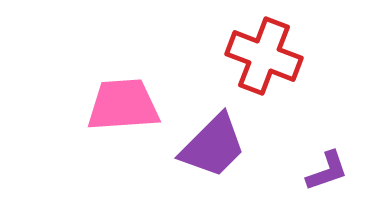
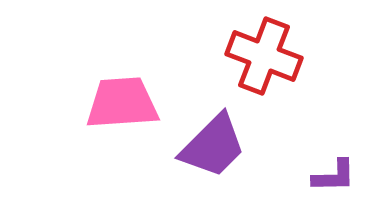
pink trapezoid: moved 1 px left, 2 px up
purple L-shape: moved 7 px right, 5 px down; rotated 18 degrees clockwise
